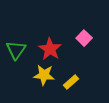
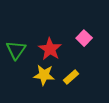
yellow rectangle: moved 5 px up
